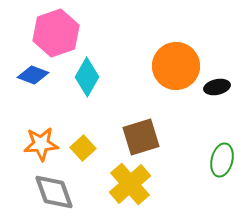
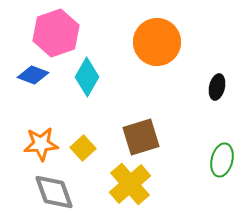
orange circle: moved 19 px left, 24 px up
black ellipse: rotated 65 degrees counterclockwise
